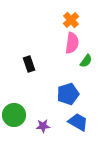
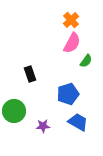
pink semicircle: rotated 20 degrees clockwise
black rectangle: moved 1 px right, 10 px down
green circle: moved 4 px up
